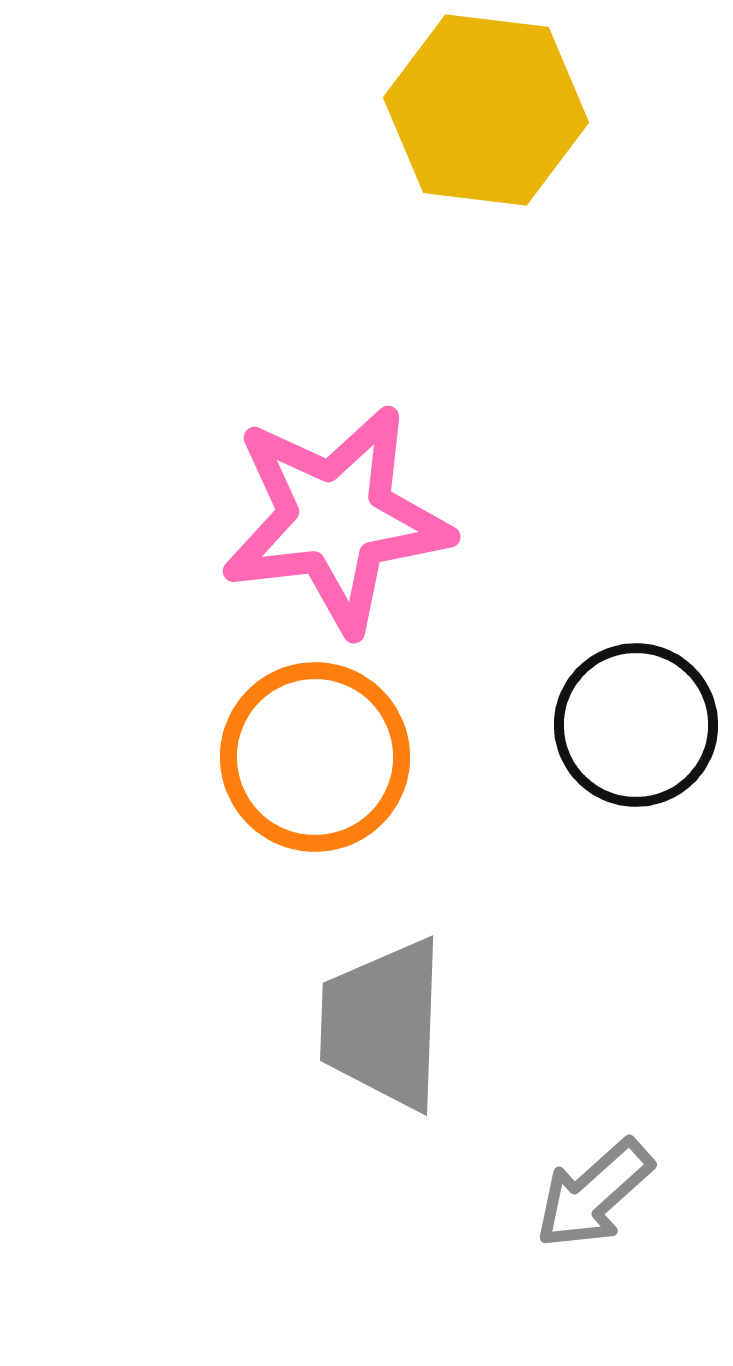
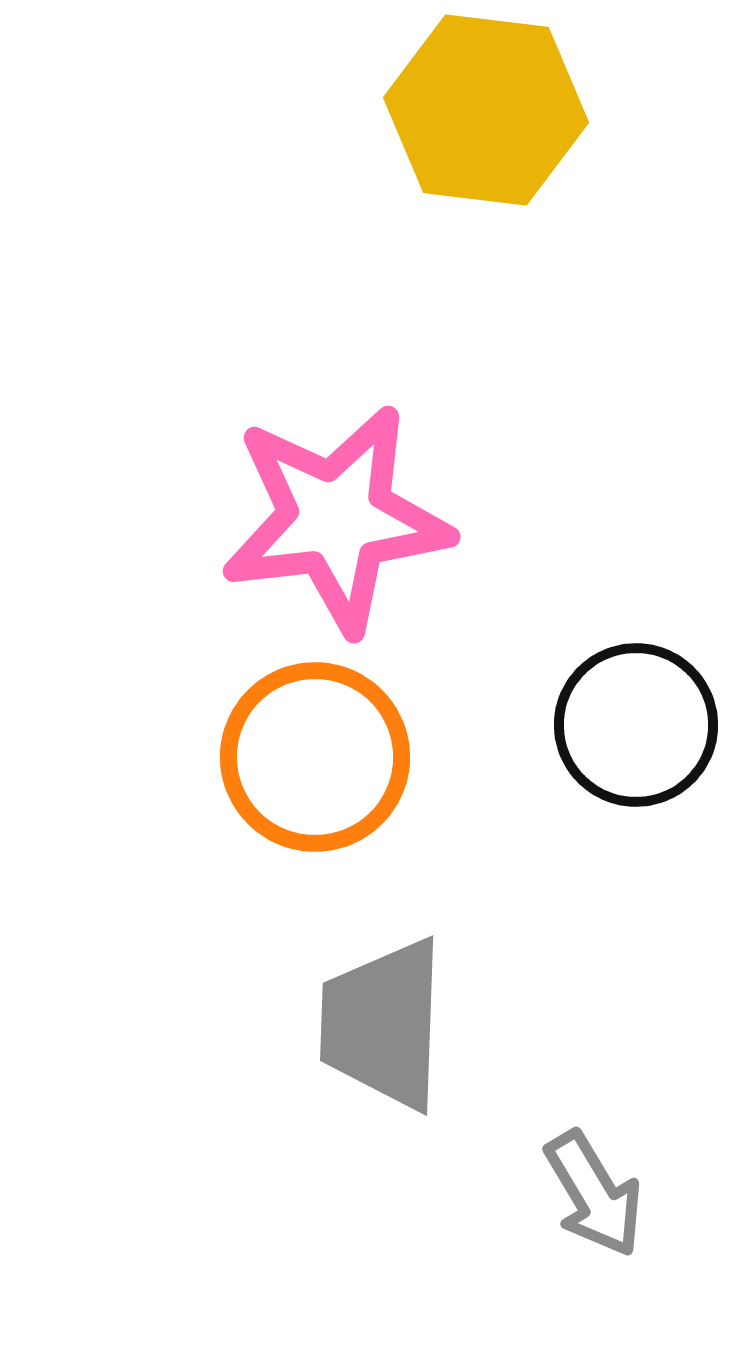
gray arrow: rotated 79 degrees counterclockwise
